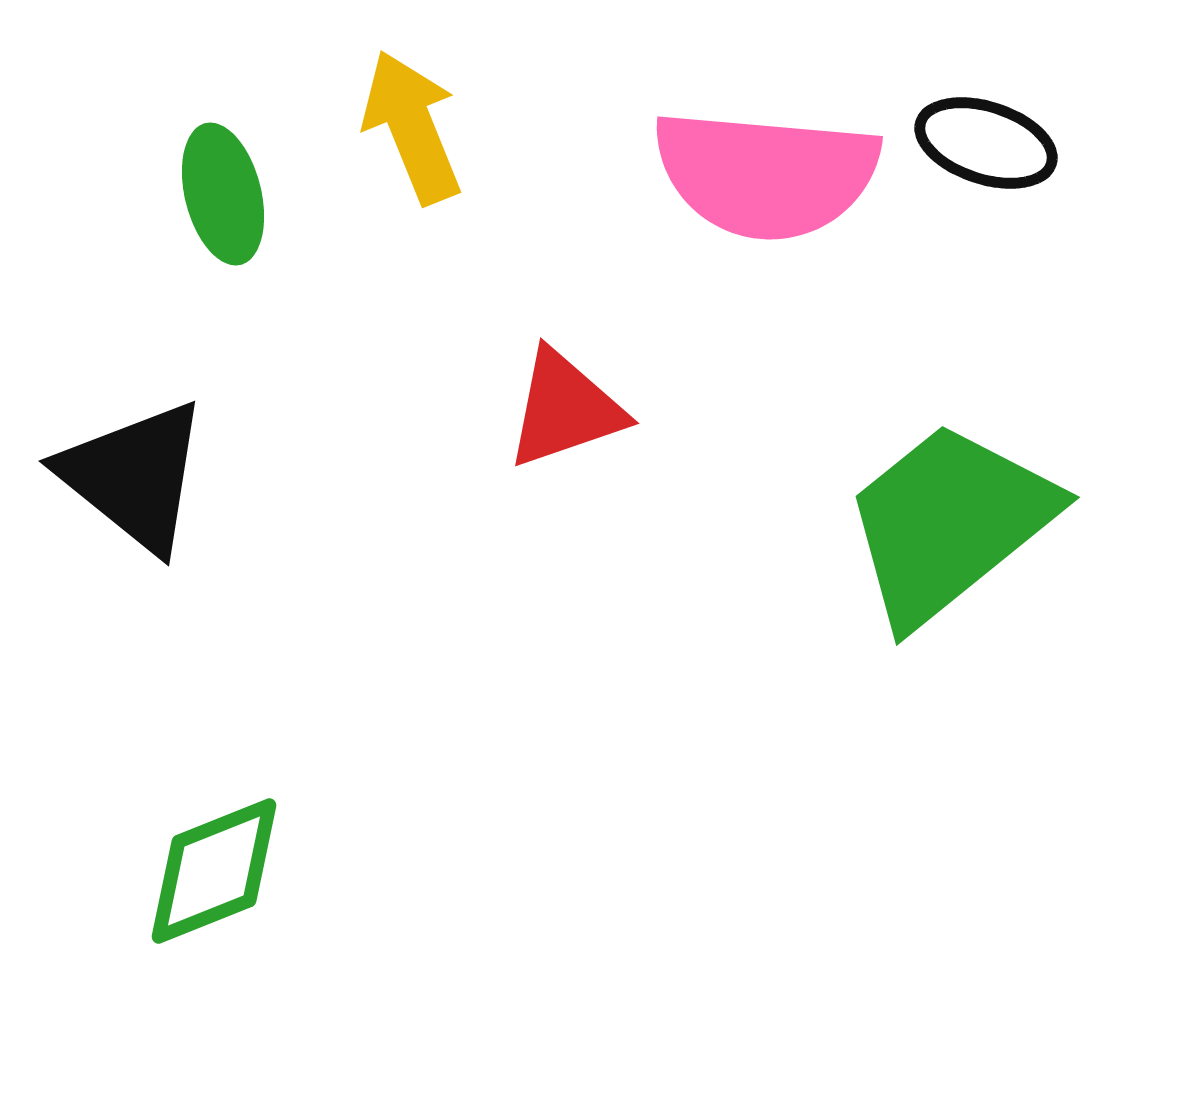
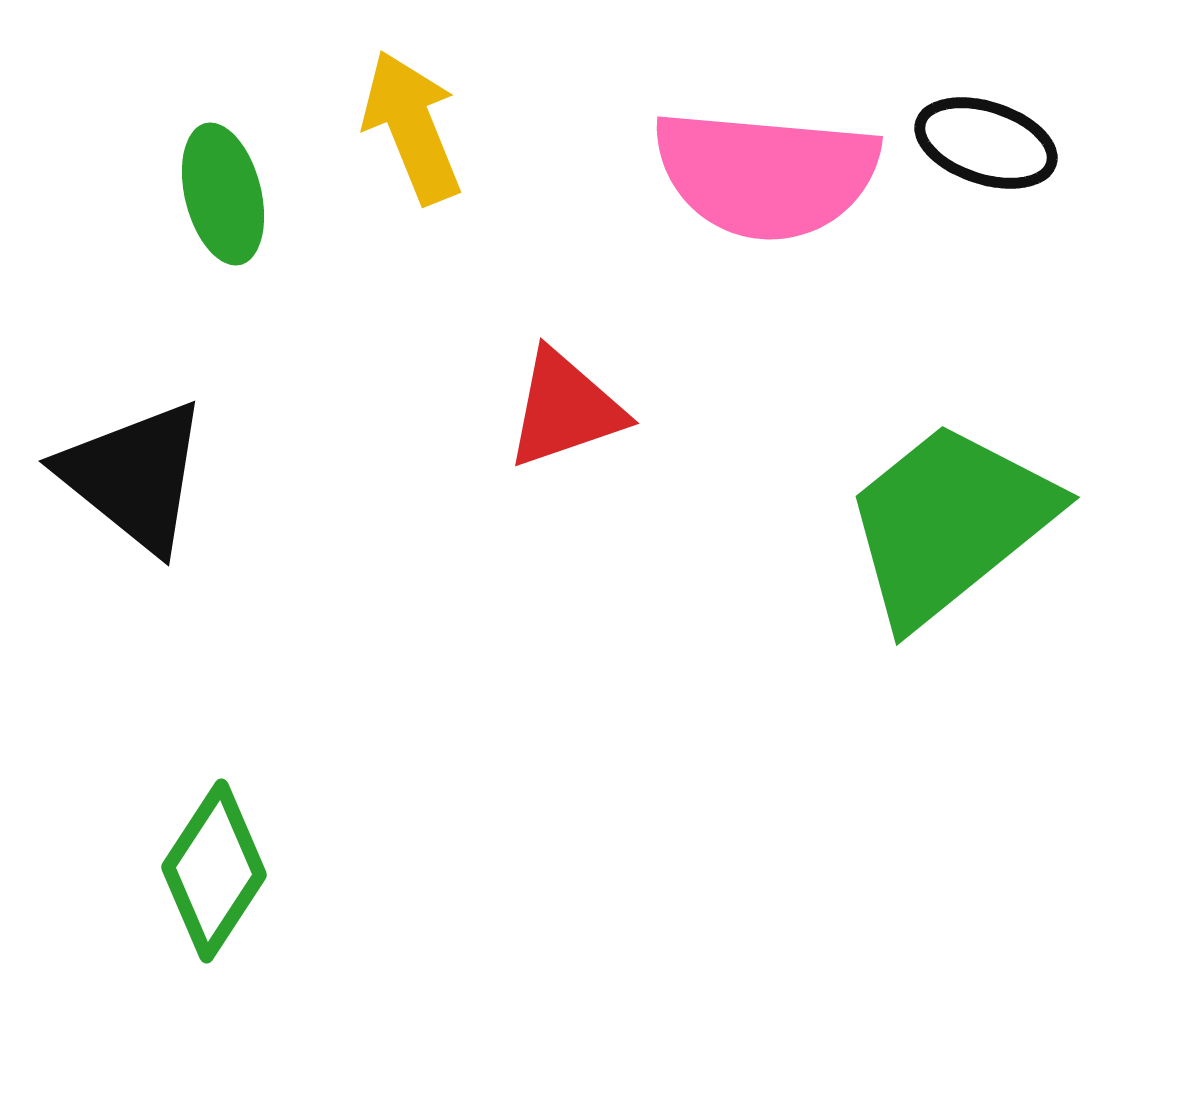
green diamond: rotated 35 degrees counterclockwise
